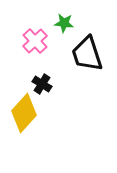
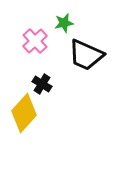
green star: rotated 18 degrees counterclockwise
black trapezoid: moved 1 px left, 1 px down; rotated 48 degrees counterclockwise
